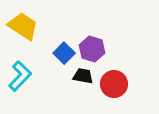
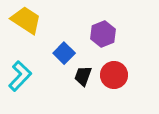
yellow trapezoid: moved 3 px right, 6 px up
purple hexagon: moved 11 px right, 15 px up; rotated 20 degrees clockwise
black trapezoid: rotated 80 degrees counterclockwise
red circle: moved 9 px up
